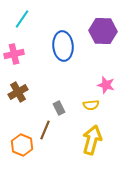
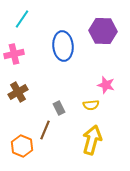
orange hexagon: moved 1 px down
